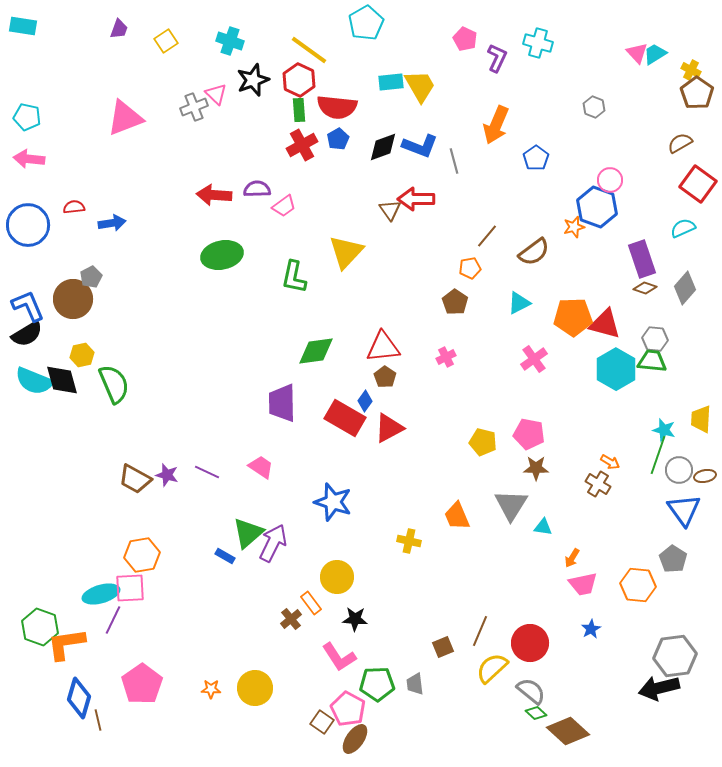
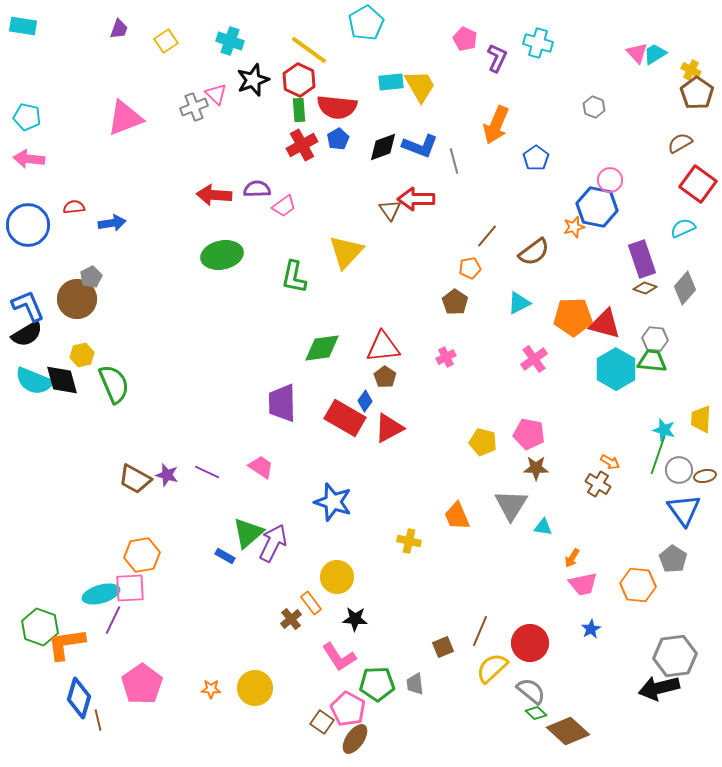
blue hexagon at (597, 207): rotated 9 degrees counterclockwise
brown circle at (73, 299): moved 4 px right
green diamond at (316, 351): moved 6 px right, 3 px up
